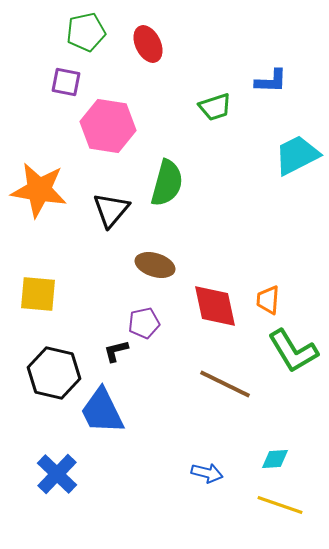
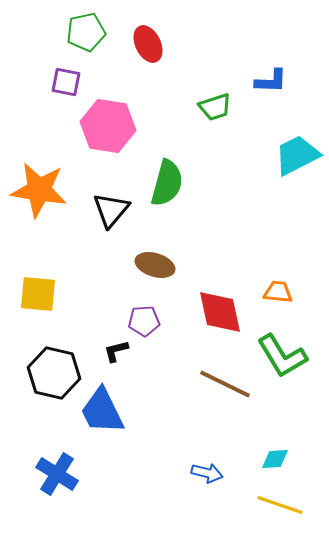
orange trapezoid: moved 10 px right, 8 px up; rotated 92 degrees clockwise
red diamond: moved 5 px right, 6 px down
purple pentagon: moved 2 px up; rotated 8 degrees clockwise
green L-shape: moved 11 px left, 5 px down
blue cross: rotated 12 degrees counterclockwise
